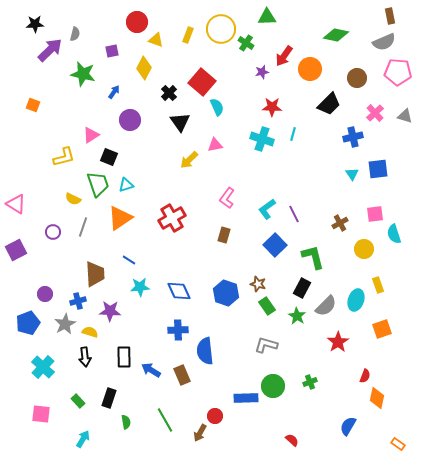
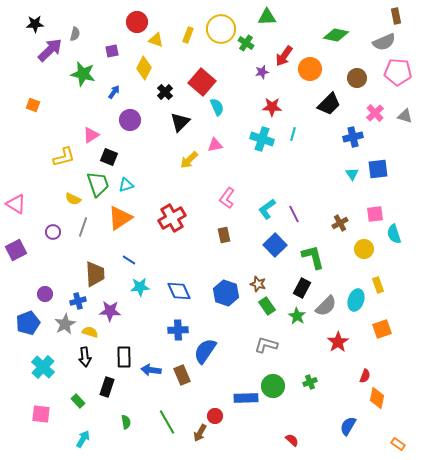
brown rectangle at (390, 16): moved 6 px right
black cross at (169, 93): moved 4 px left, 1 px up
black triangle at (180, 122): rotated 20 degrees clockwise
brown rectangle at (224, 235): rotated 28 degrees counterclockwise
blue semicircle at (205, 351): rotated 40 degrees clockwise
blue arrow at (151, 370): rotated 24 degrees counterclockwise
black rectangle at (109, 398): moved 2 px left, 11 px up
green line at (165, 420): moved 2 px right, 2 px down
